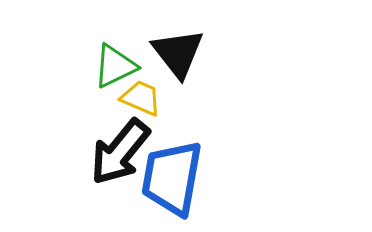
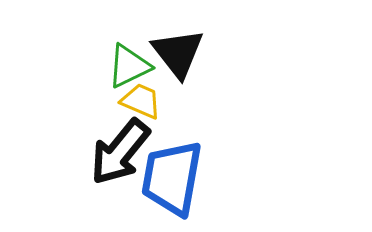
green triangle: moved 14 px right
yellow trapezoid: moved 3 px down
